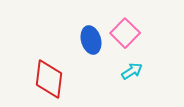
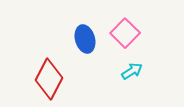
blue ellipse: moved 6 px left, 1 px up
red diamond: rotated 21 degrees clockwise
